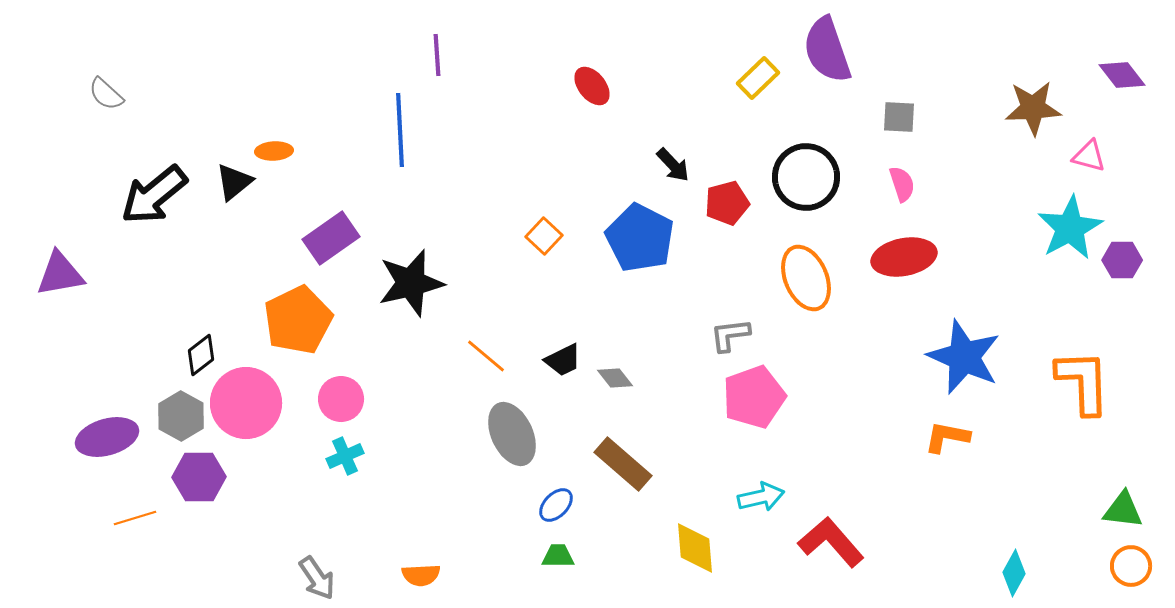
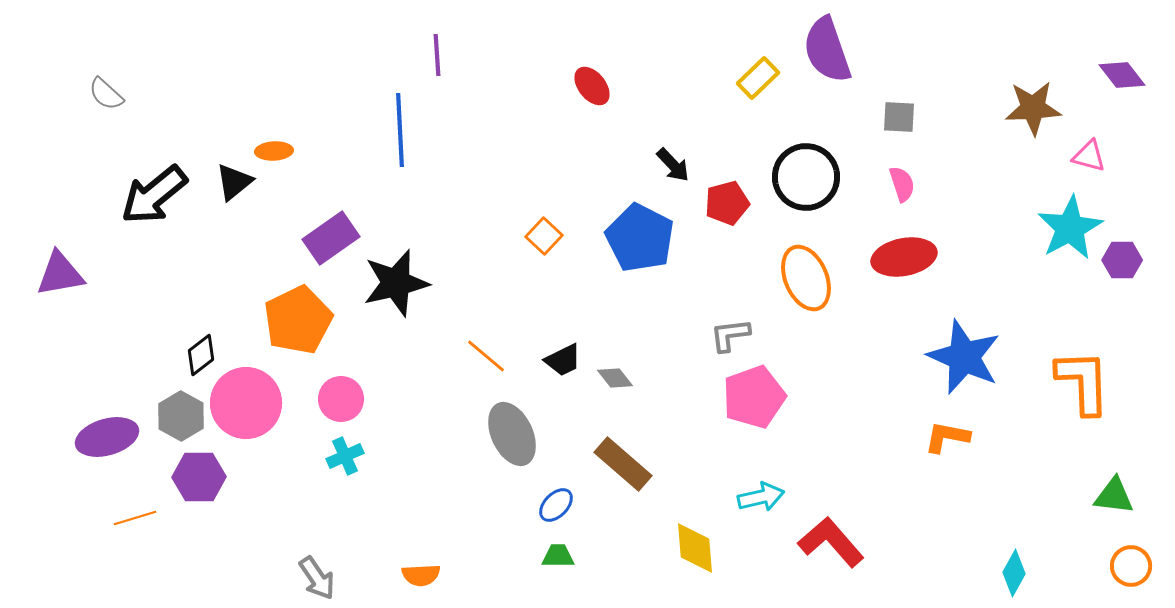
black star at (411, 283): moved 15 px left
green triangle at (1123, 510): moved 9 px left, 14 px up
